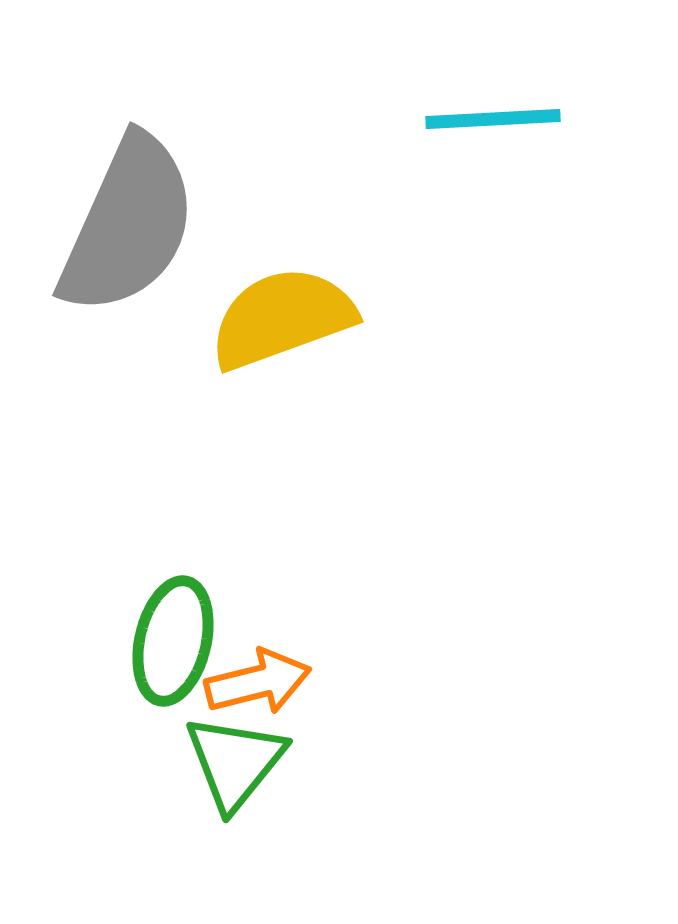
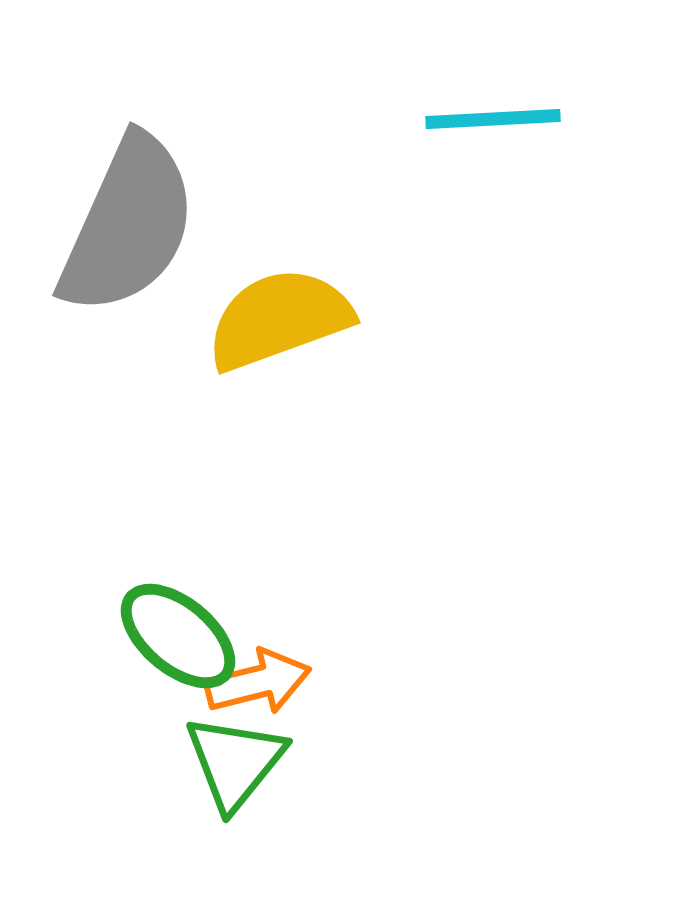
yellow semicircle: moved 3 px left, 1 px down
green ellipse: moved 5 px right, 5 px up; rotated 63 degrees counterclockwise
